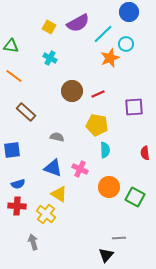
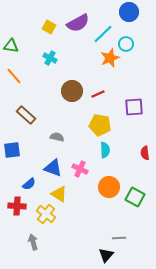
orange line: rotated 12 degrees clockwise
brown rectangle: moved 3 px down
yellow pentagon: moved 3 px right
blue semicircle: moved 11 px right; rotated 24 degrees counterclockwise
